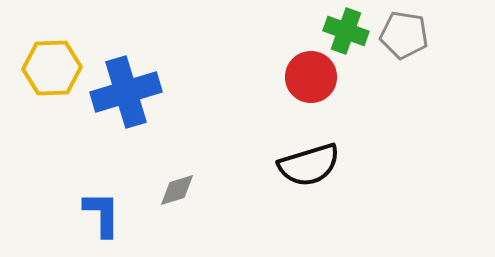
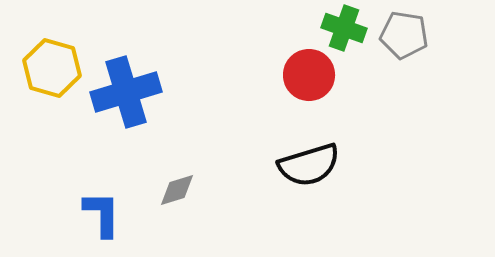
green cross: moved 2 px left, 3 px up
yellow hexagon: rotated 18 degrees clockwise
red circle: moved 2 px left, 2 px up
